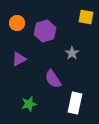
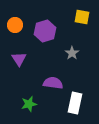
yellow square: moved 4 px left
orange circle: moved 2 px left, 2 px down
purple triangle: rotated 35 degrees counterclockwise
purple semicircle: moved 4 px down; rotated 132 degrees clockwise
